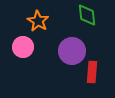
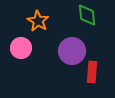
pink circle: moved 2 px left, 1 px down
